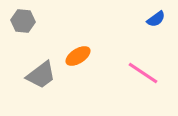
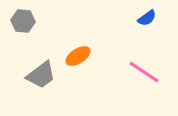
blue semicircle: moved 9 px left, 1 px up
pink line: moved 1 px right, 1 px up
